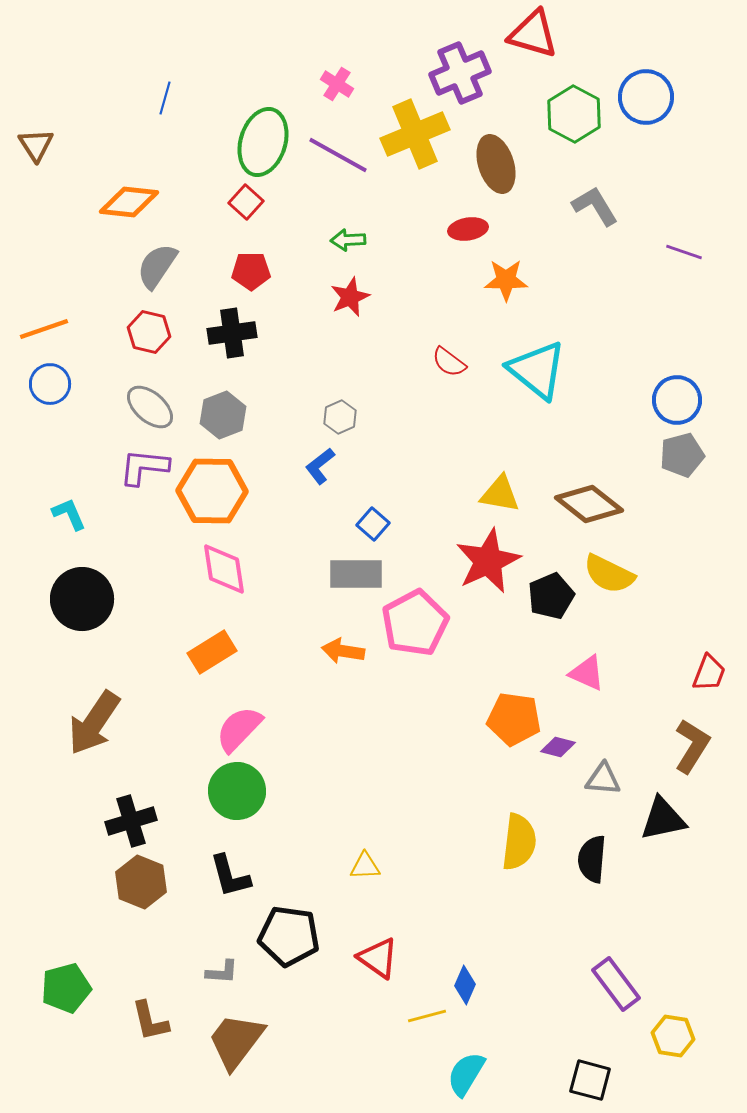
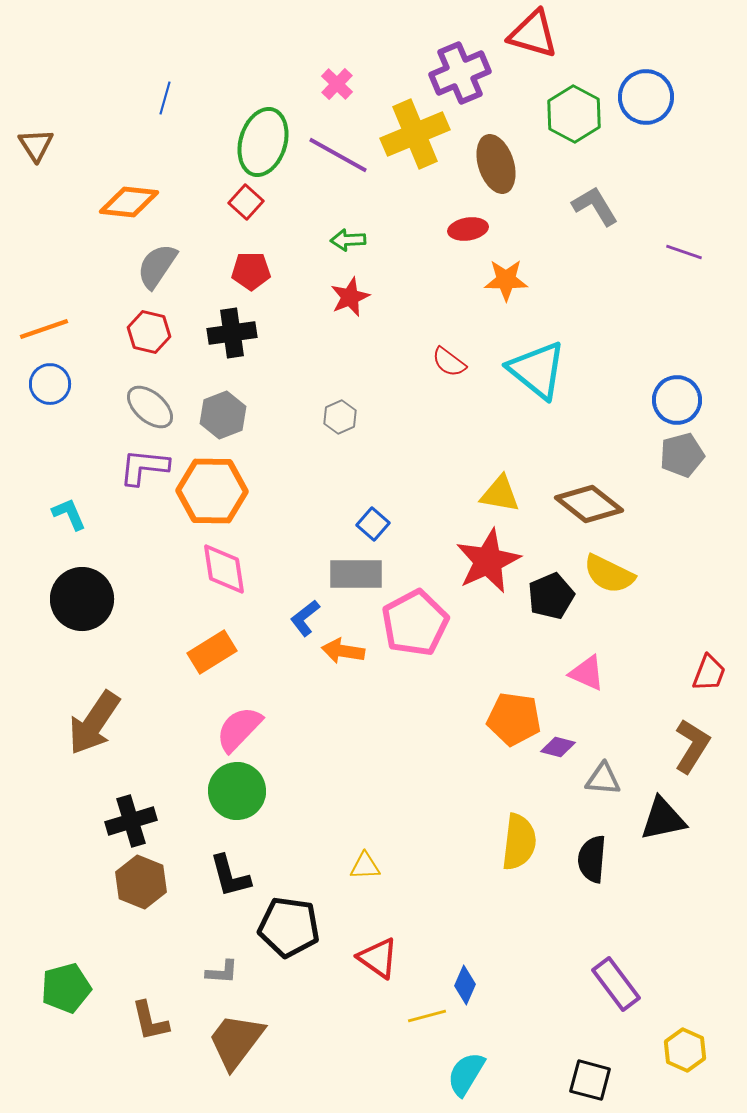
pink cross at (337, 84): rotated 12 degrees clockwise
blue L-shape at (320, 466): moved 15 px left, 152 px down
black pentagon at (289, 936): moved 9 px up
yellow hexagon at (673, 1036): moved 12 px right, 14 px down; rotated 15 degrees clockwise
